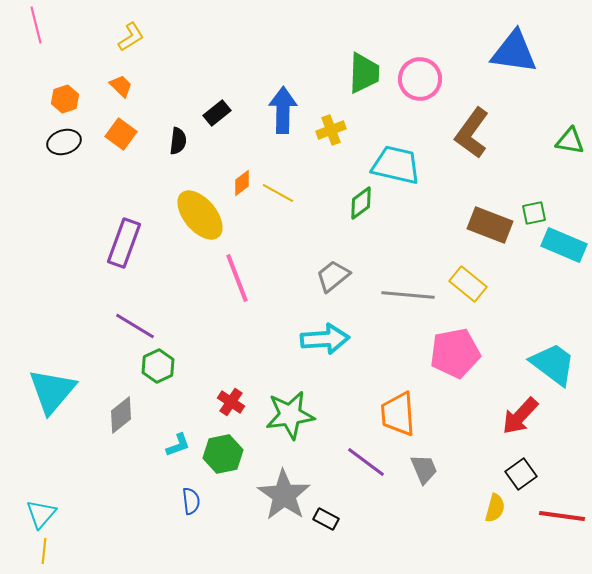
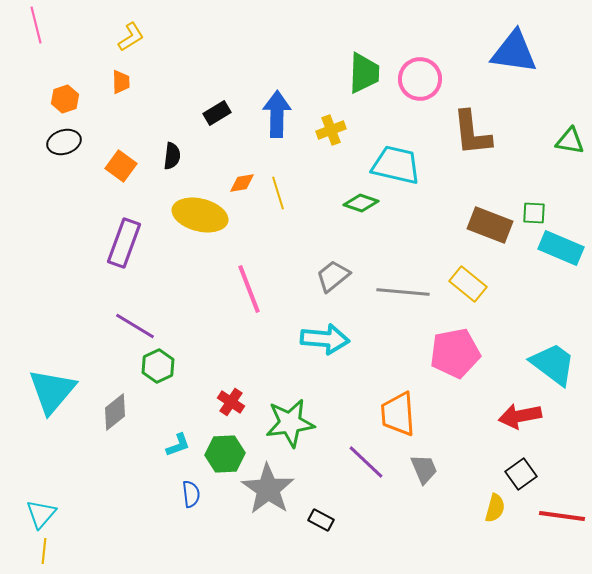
orange trapezoid at (121, 86): moved 4 px up; rotated 45 degrees clockwise
blue arrow at (283, 110): moved 6 px left, 4 px down
black rectangle at (217, 113): rotated 8 degrees clockwise
brown L-shape at (472, 133): rotated 42 degrees counterclockwise
orange square at (121, 134): moved 32 px down
black semicircle at (178, 141): moved 6 px left, 15 px down
orange diamond at (242, 183): rotated 28 degrees clockwise
yellow line at (278, 193): rotated 44 degrees clockwise
green diamond at (361, 203): rotated 56 degrees clockwise
green square at (534, 213): rotated 15 degrees clockwise
yellow ellipse at (200, 215): rotated 36 degrees counterclockwise
cyan rectangle at (564, 245): moved 3 px left, 3 px down
pink line at (237, 278): moved 12 px right, 11 px down
gray line at (408, 295): moved 5 px left, 3 px up
cyan arrow at (325, 339): rotated 9 degrees clockwise
gray diamond at (121, 415): moved 6 px left, 3 px up
green star at (290, 415): moved 8 px down
red arrow at (520, 416): rotated 36 degrees clockwise
green hexagon at (223, 454): moved 2 px right; rotated 9 degrees clockwise
purple line at (366, 462): rotated 6 degrees clockwise
gray star at (284, 495): moved 16 px left, 6 px up
blue semicircle at (191, 501): moved 7 px up
black rectangle at (326, 519): moved 5 px left, 1 px down
